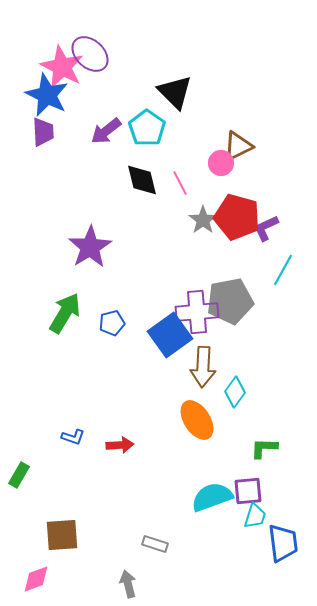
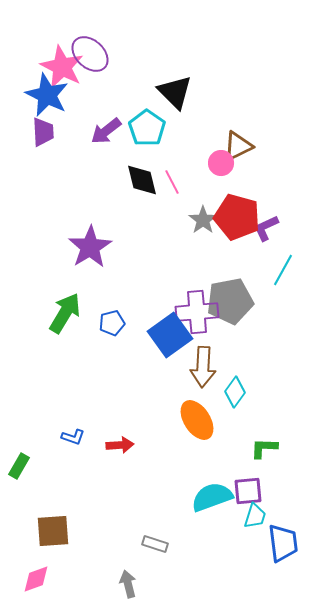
pink line: moved 8 px left, 1 px up
green rectangle: moved 9 px up
brown square: moved 9 px left, 4 px up
